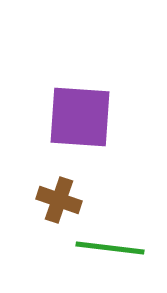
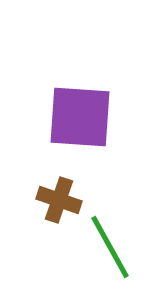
green line: moved 1 px up; rotated 54 degrees clockwise
